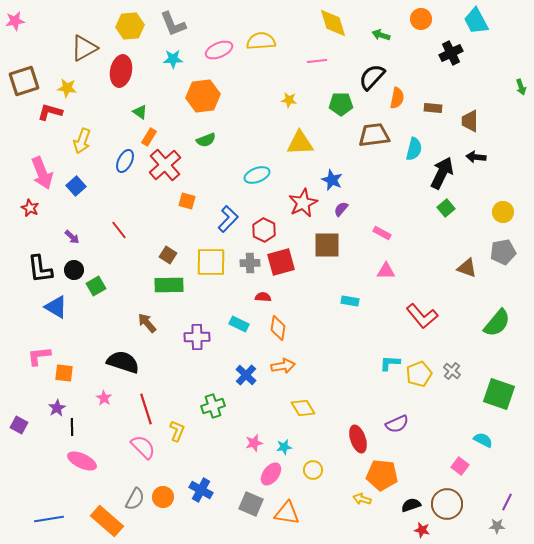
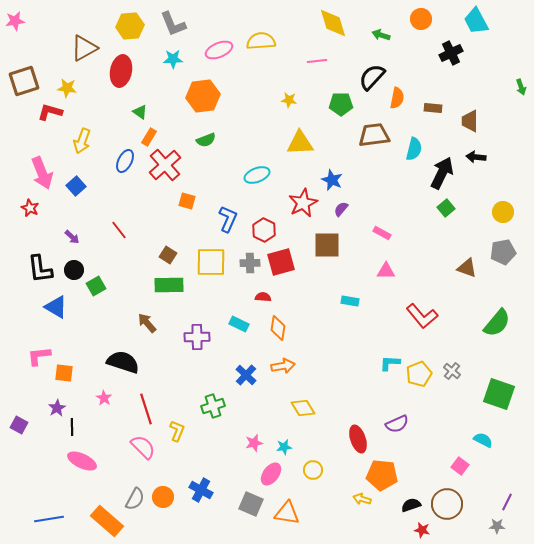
blue L-shape at (228, 219): rotated 20 degrees counterclockwise
